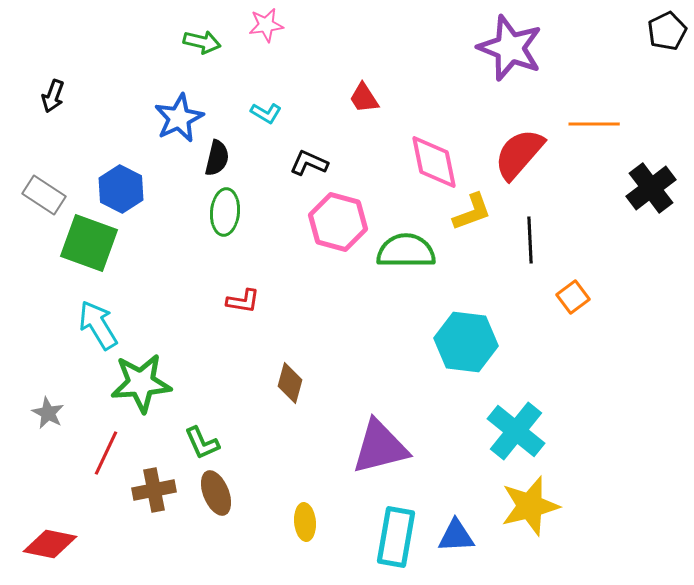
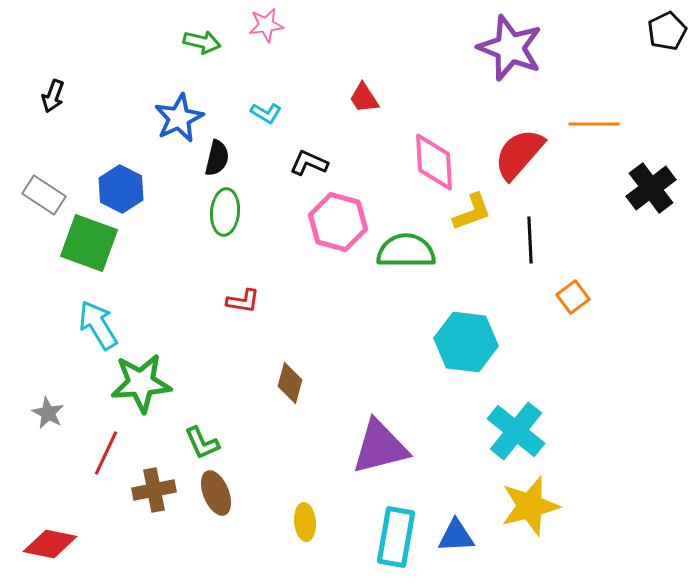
pink diamond: rotated 8 degrees clockwise
